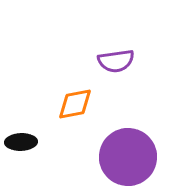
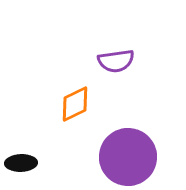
orange diamond: rotated 15 degrees counterclockwise
black ellipse: moved 21 px down
